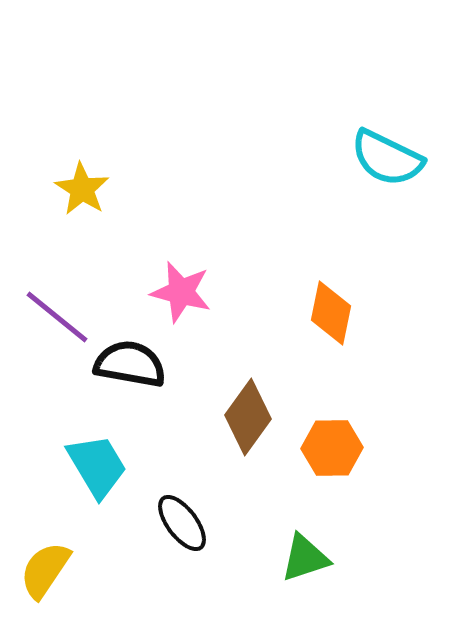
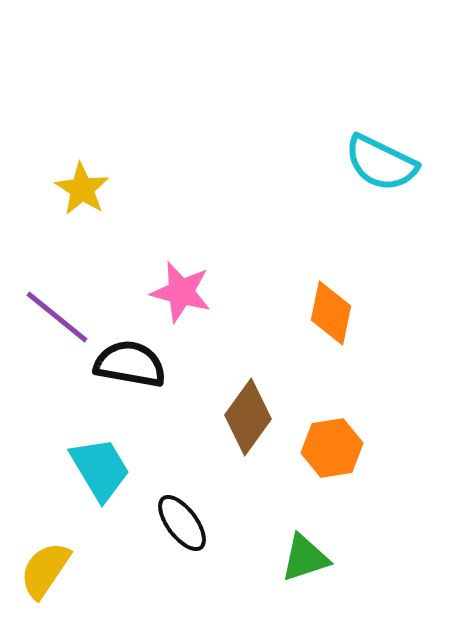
cyan semicircle: moved 6 px left, 5 px down
orange hexagon: rotated 8 degrees counterclockwise
cyan trapezoid: moved 3 px right, 3 px down
